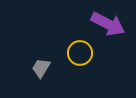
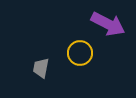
gray trapezoid: rotated 20 degrees counterclockwise
